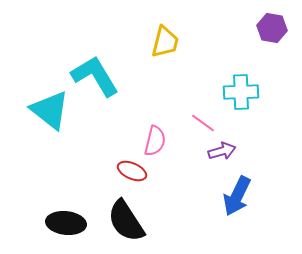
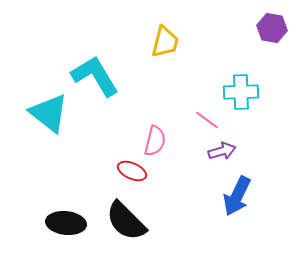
cyan triangle: moved 1 px left, 3 px down
pink line: moved 4 px right, 3 px up
black semicircle: rotated 12 degrees counterclockwise
